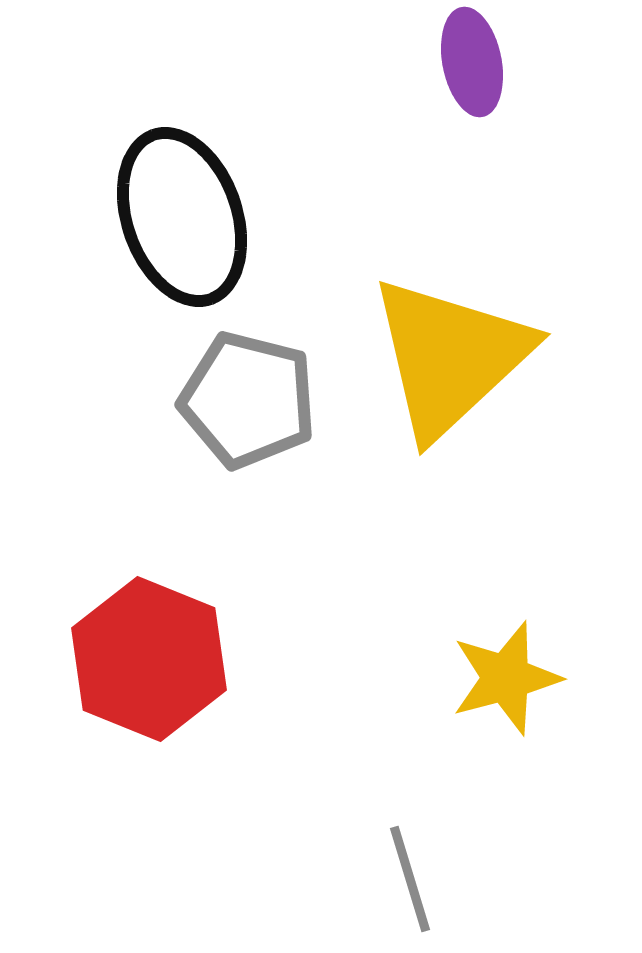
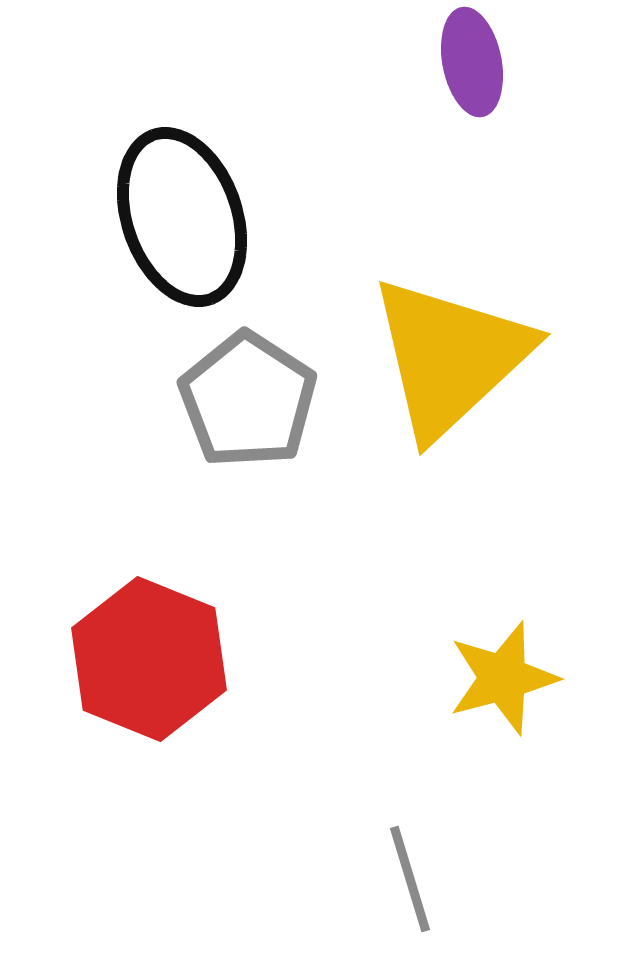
gray pentagon: rotated 19 degrees clockwise
yellow star: moved 3 px left
